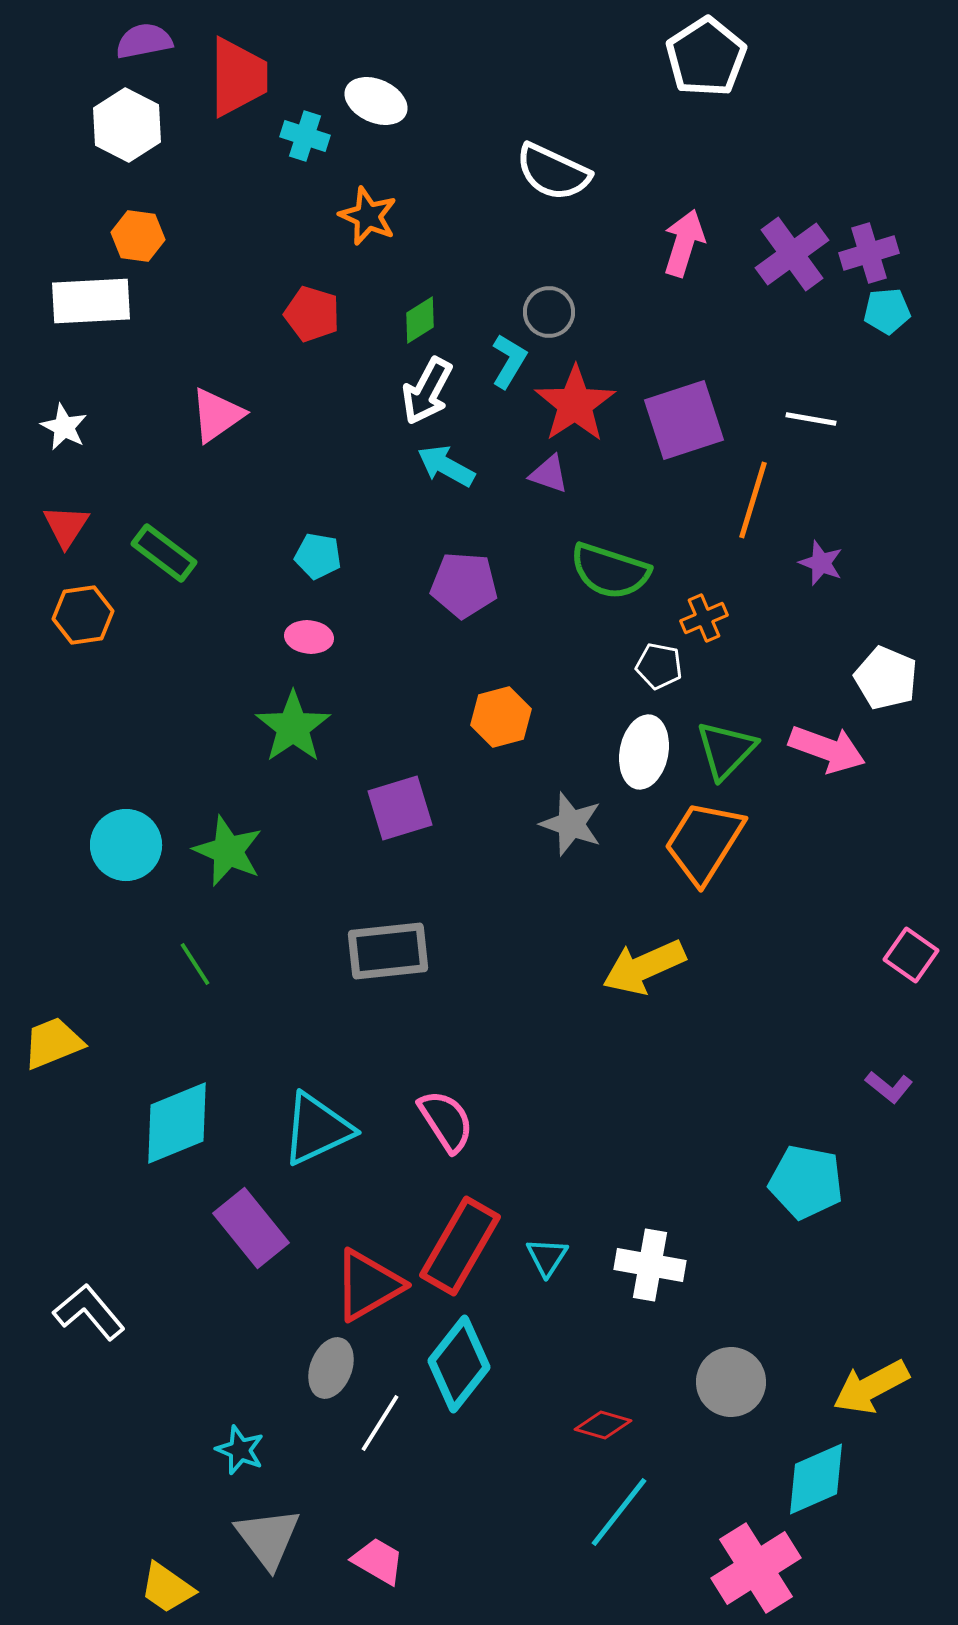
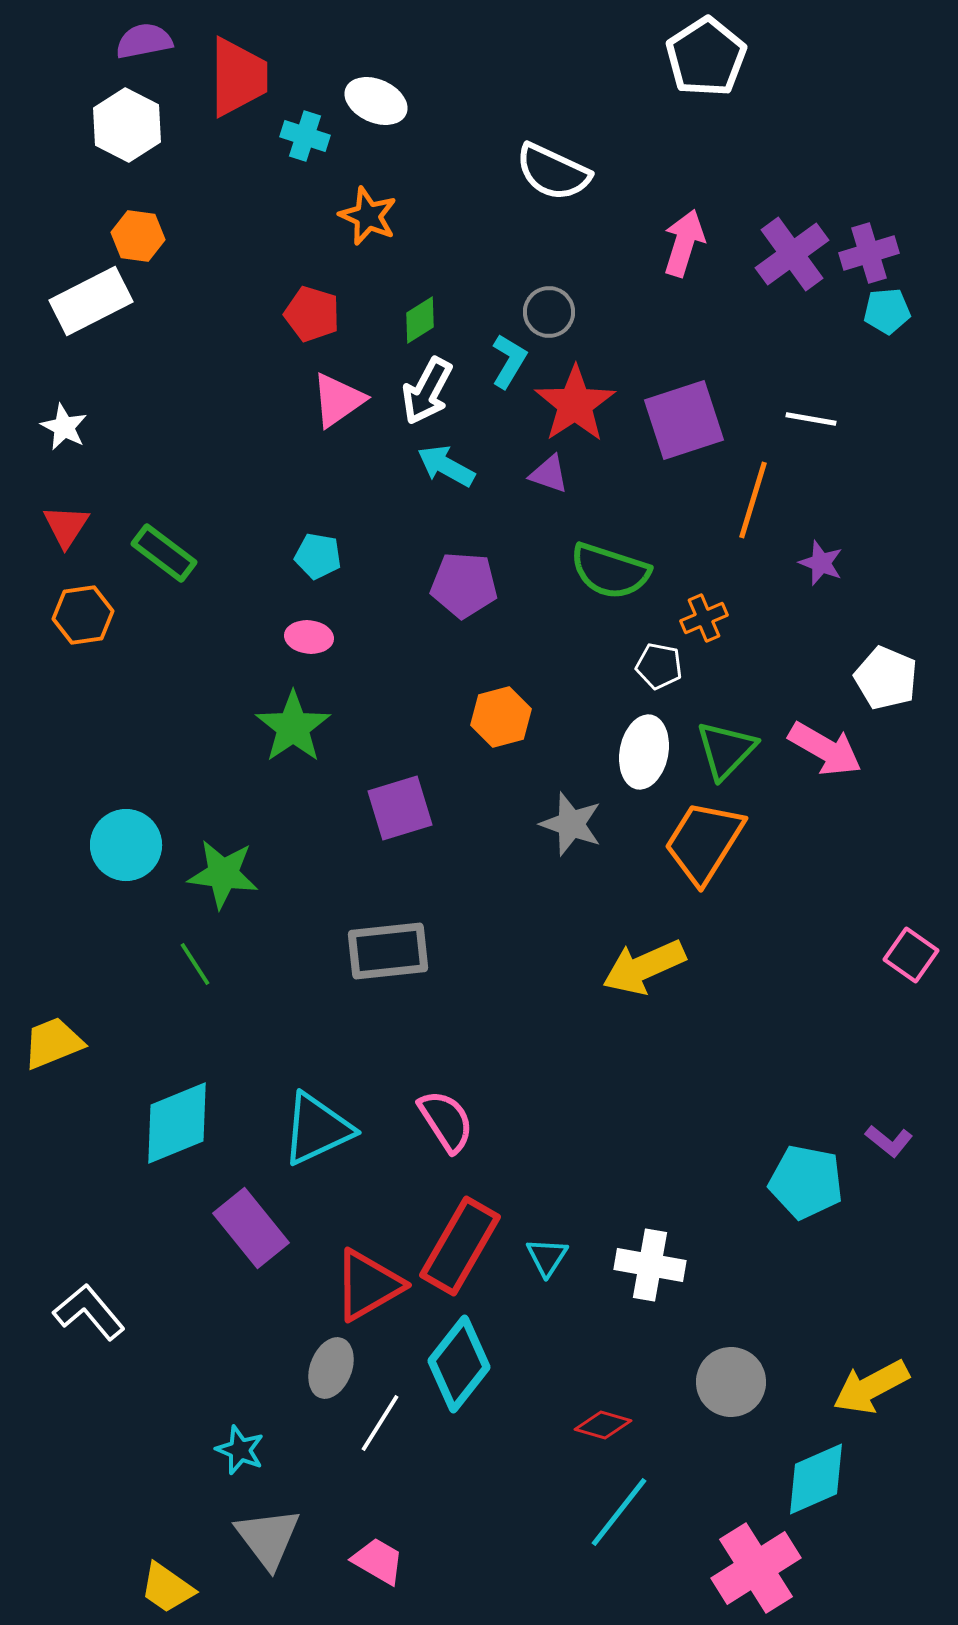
white rectangle at (91, 301): rotated 24 degrees counterclockwise
pink triangle at (217, 415): moved 121 px right, 15 px up
pink arrow at (827, 749): moved 2 px left; rotated 10 degrees clockwise
green star at (228, 851): moved 5 px left, 23 px down; rotated 16 degrees counterclockwise
purple L-shape at (889, 1087): moved 54 px down
